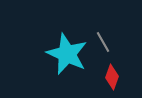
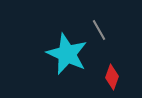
gray line: moved 4 px left, 12 px up
